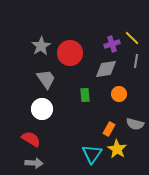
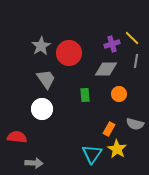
red circle: moved 1 px left
gray diamond: rotated 10 degrees clockwise
red semicircle: moved 14 px left, 2 px up; rotated 24 degrees counterclockwise
